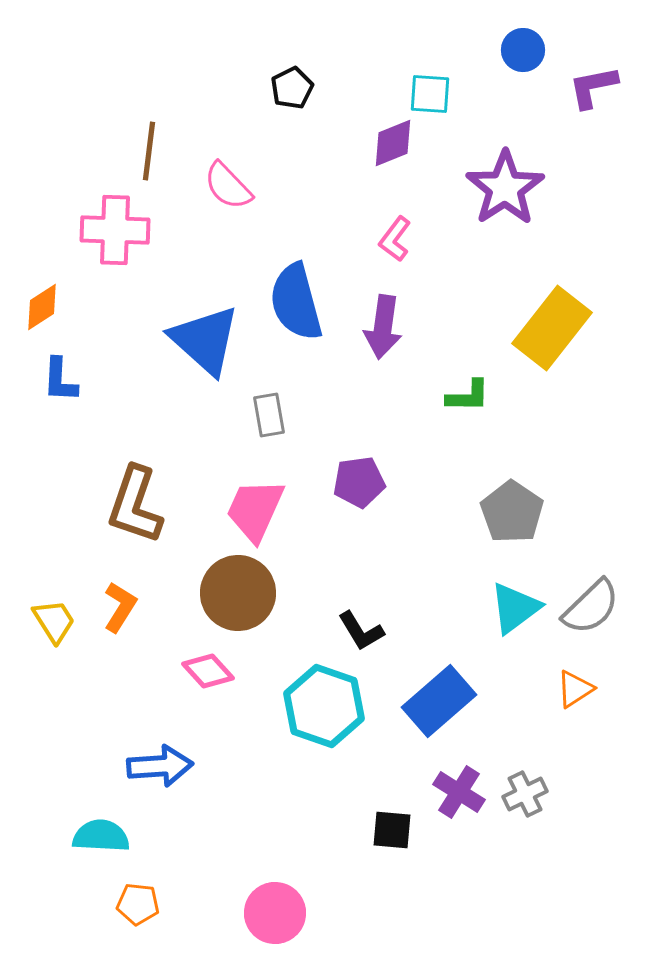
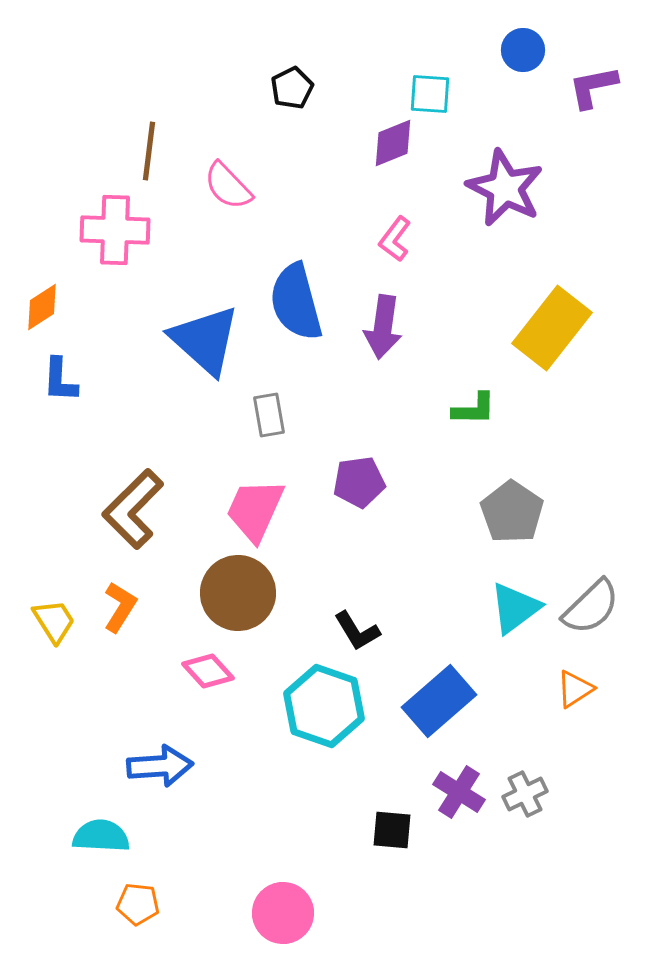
purple star: rotated 12 degrees counterclockwise
green L-shape: moved 6 px right, 13 px down
brown L-shape: moved 2 px left, 4 px down; rotated 26 degrees clockwise
black L-shape: moved 4 px left
pink circle: moved 8 px right
